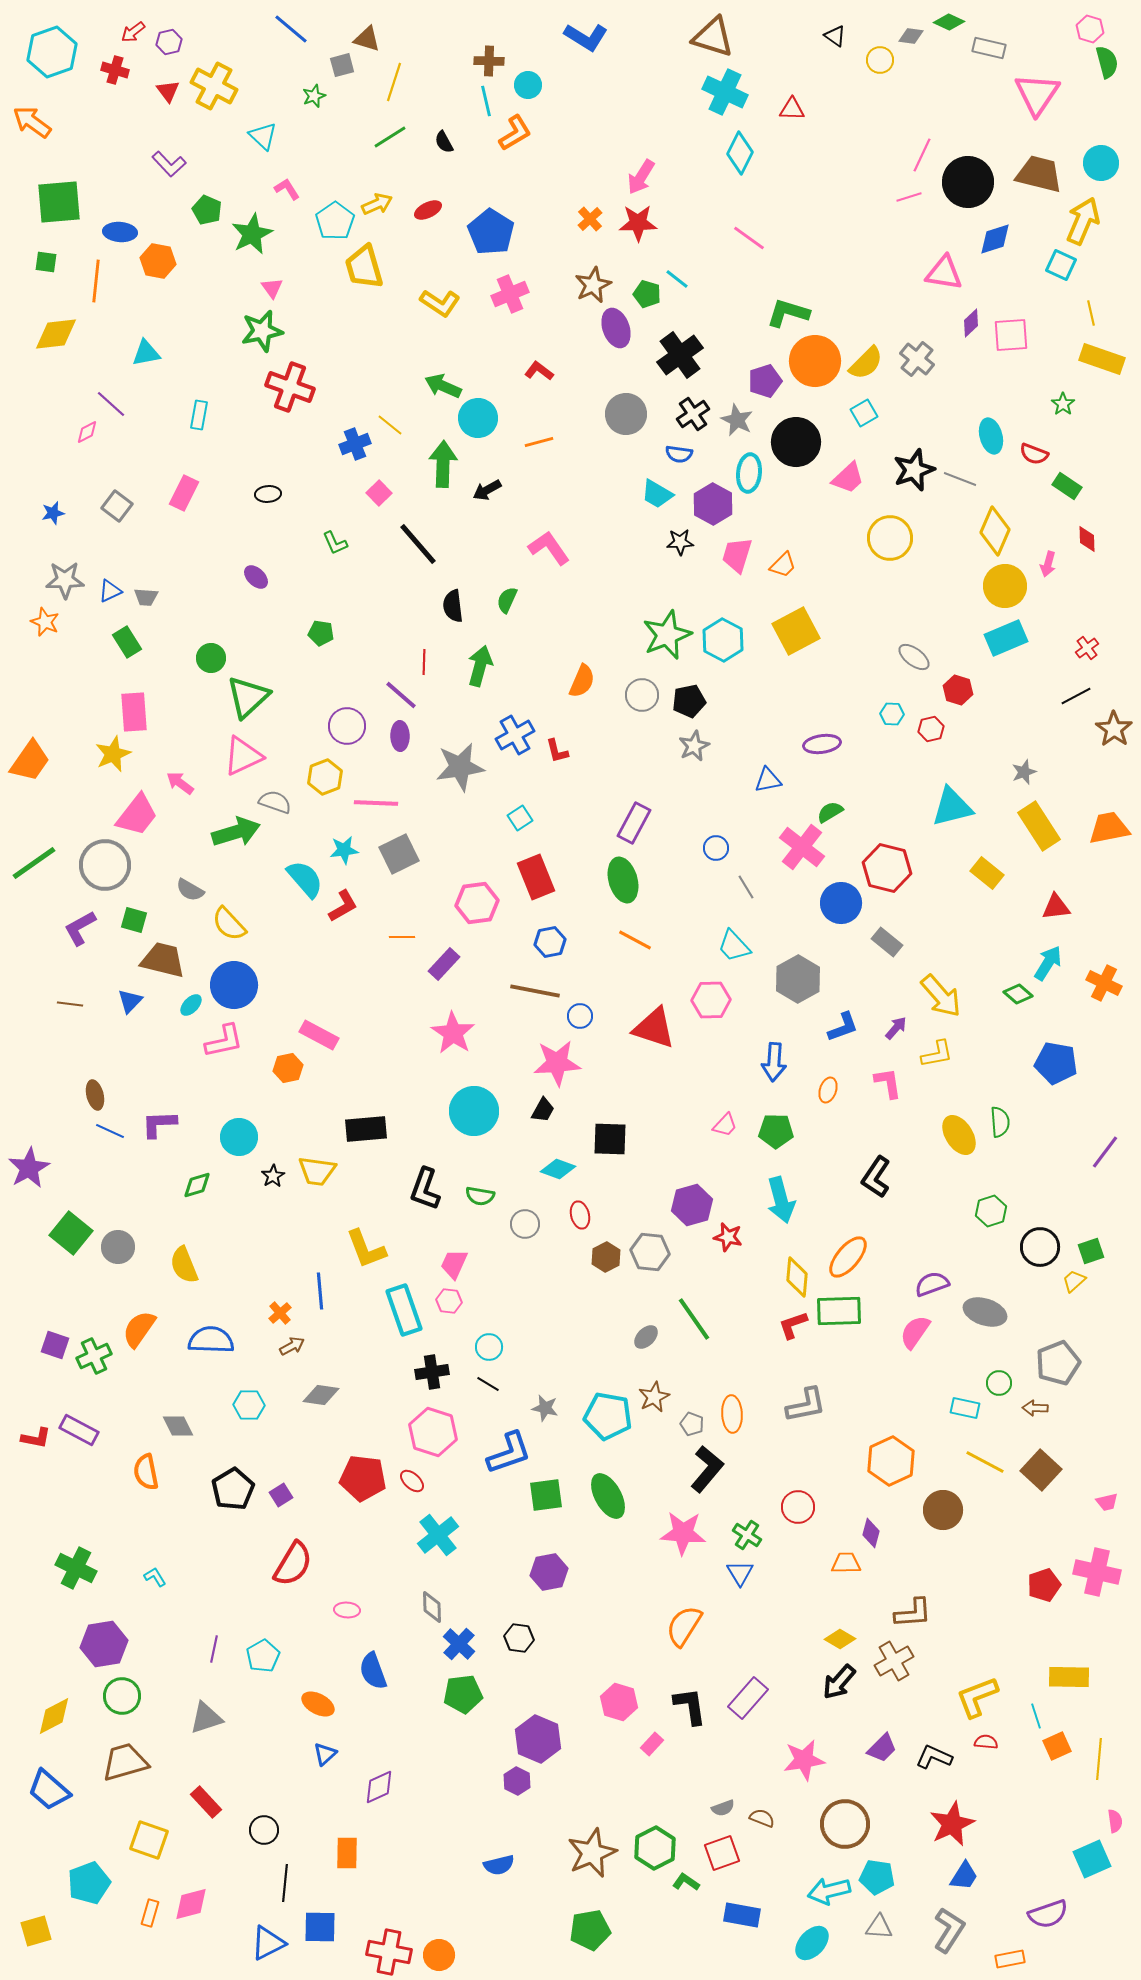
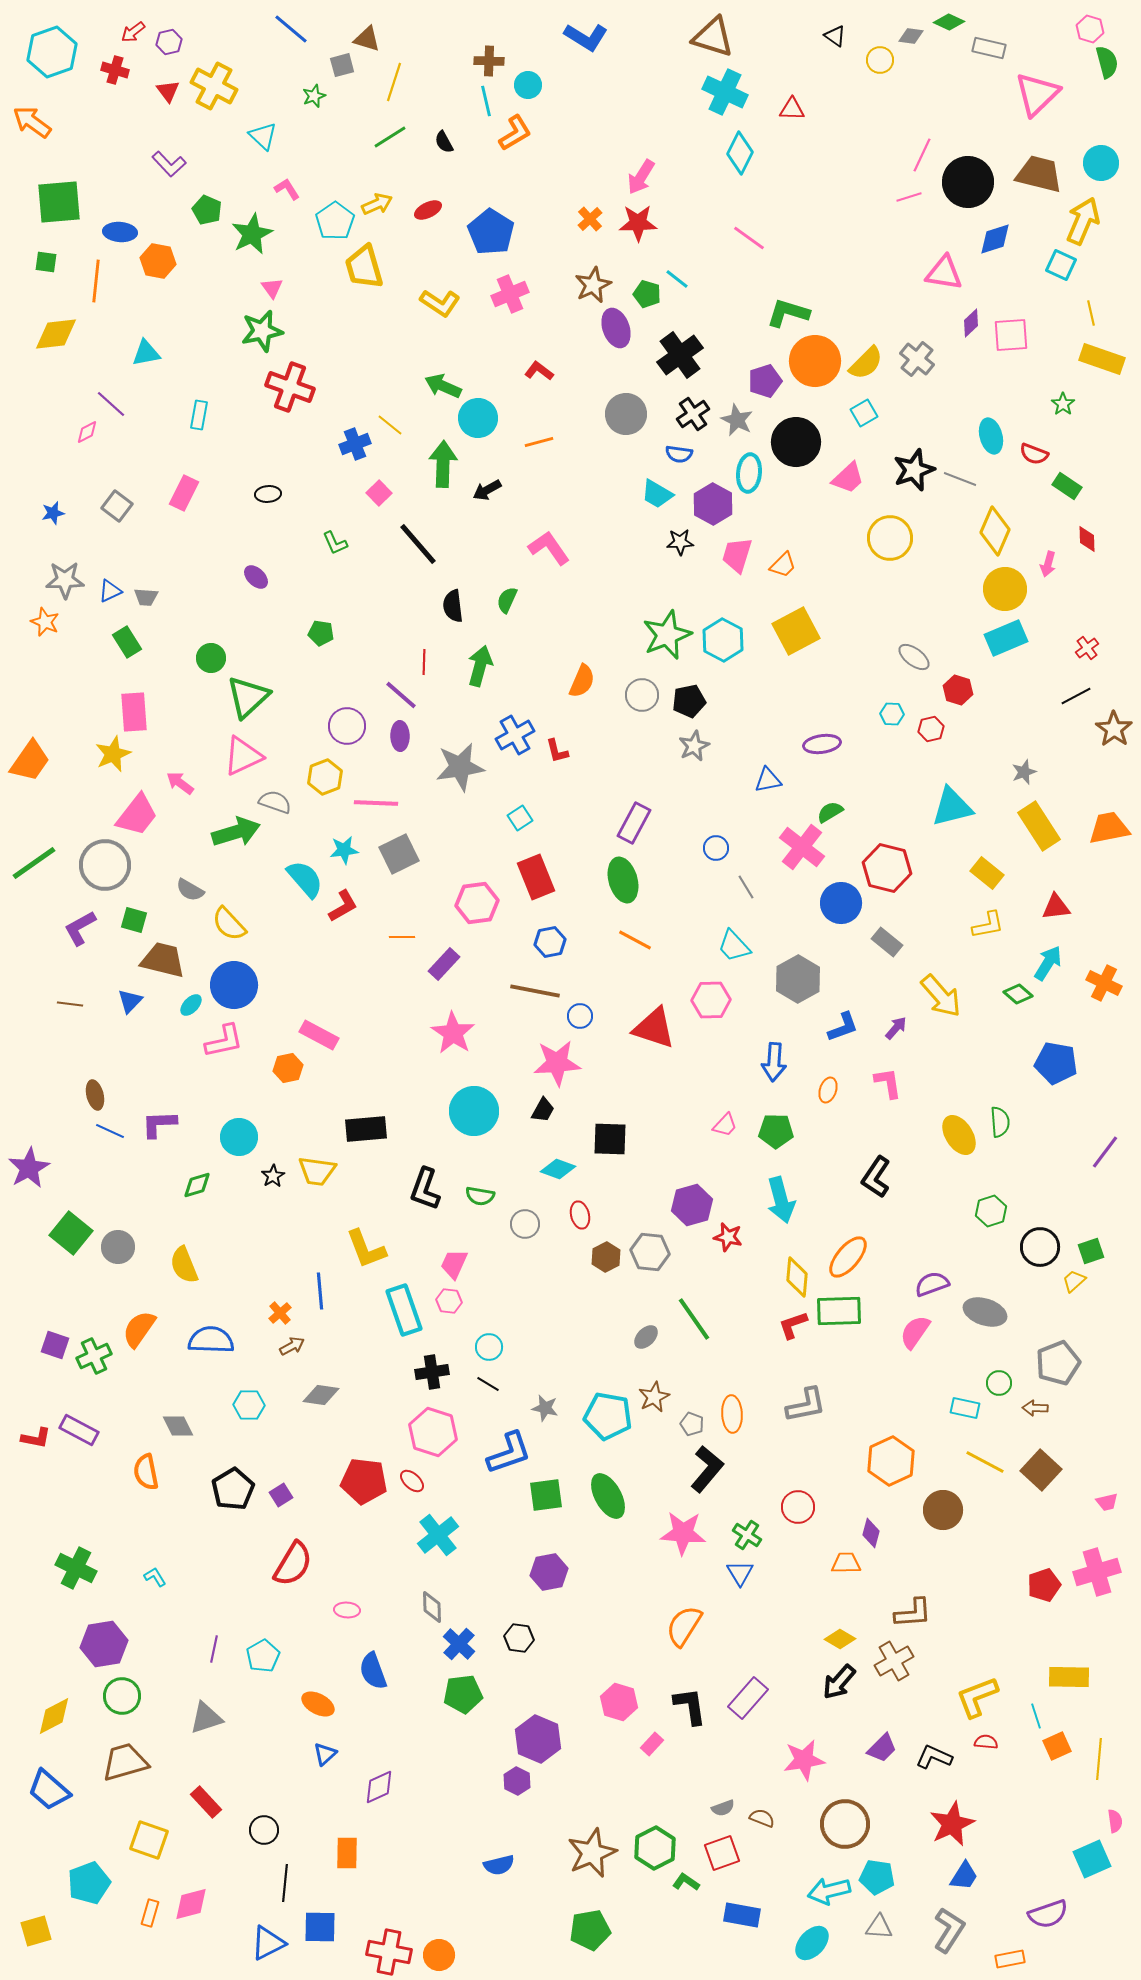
pink triangle at (1037, 94): rotated 12 degrees clockwise
yellow circle at (1005, 586): moved 3 px down
yellow L-shape at (937, 1054): moved 51 px right, 129 px up
red pentagon at (363, 1478): moved 1 px right, 3 px down
pink cross at (1097, 1572): rotated 30 degrees counterclockwise
